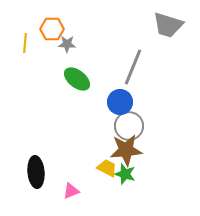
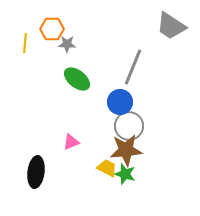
gray trapezoid: moved 3 px right, 1 px down; rotated 16 degrees clockwise
black ellipse: rotated 12 degrees clockwise
pink triangle: moved 49 px up
